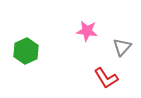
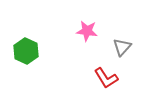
green hexagon: rotated 10 degrees counterclockwise
